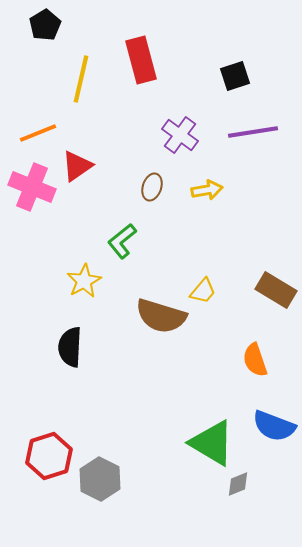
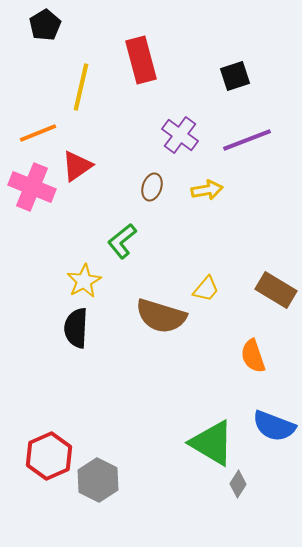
yellow line: moved 8 px down
purple line: moved 6 px left, 8 px down; rotated 12 degrees counterclockwise
yellow trapezoid: moved 3 px right, 2 px up
black semicircle: moved 6 px right, 19 px up
orange semicircle: moved 2 px left, 4 px up
red hexagon: rotated 6 degrees counterclockwise
gray hexagon: moved 2 px left, 1 px down
gray diamond: rotated 36 degrees counterclockwise
